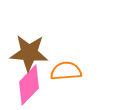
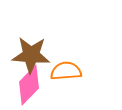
brown star: moved 2 px right, 2 px down
